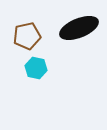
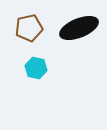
brown pentagon: moved 2 px right, 8 px up
